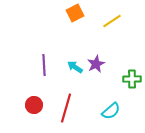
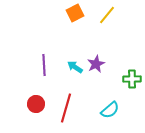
yellow line: moved 5 px left, 6 px up; rotated 18 degrees counterclockwise
red circle: moved 2 px right, 1 px up
cyan semicircle: moved 1 px left, 1 px up
